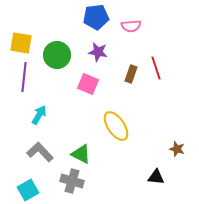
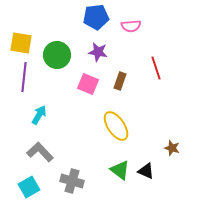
brown rectangle: moved 11 px left, 7 px down
brown star: moved 5 px left, 1 px up
green triangle: moved 39 px right, 16 px down; rotated 10 degrees clockwise
black triangle: moved 10 px left, 6 px up; rotated 18 degrees clockwise
cyan square: moved 1 px right, 3 px up
